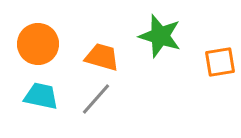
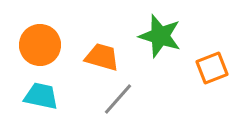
orange circle: moved 2 px right, 1 px down
orange square: moved 8 px left, 6 px down; rotated 12 degrees counterclockwise
gray line: moved 22 px right
